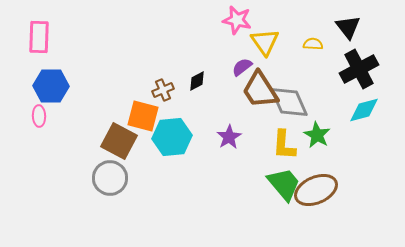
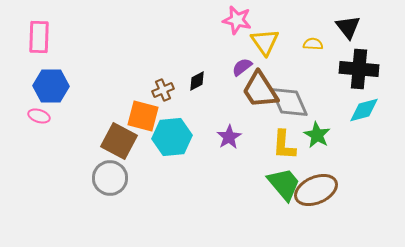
black cross: rotated 33 degrees clockwise
pink ellipse: rotated 70 degrees counterclockwise
